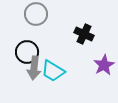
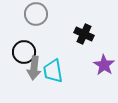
black circle: moved 3 px left
purple star: rotated 10 degrees counterclockwise
cyan trapezoid: rotated 50 degrees clockwise
